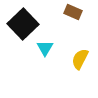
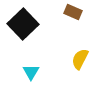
cyan triangle: moved 14 px left, 24 px down
